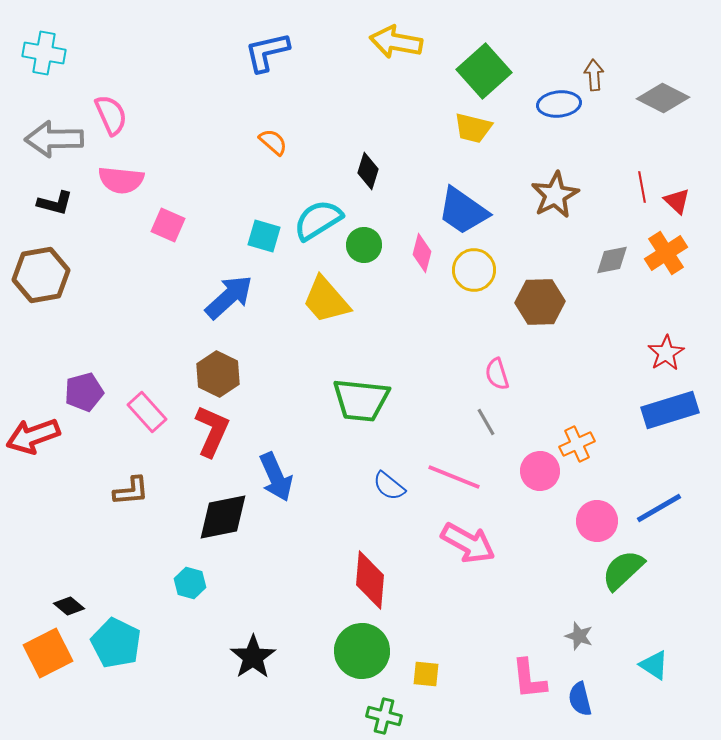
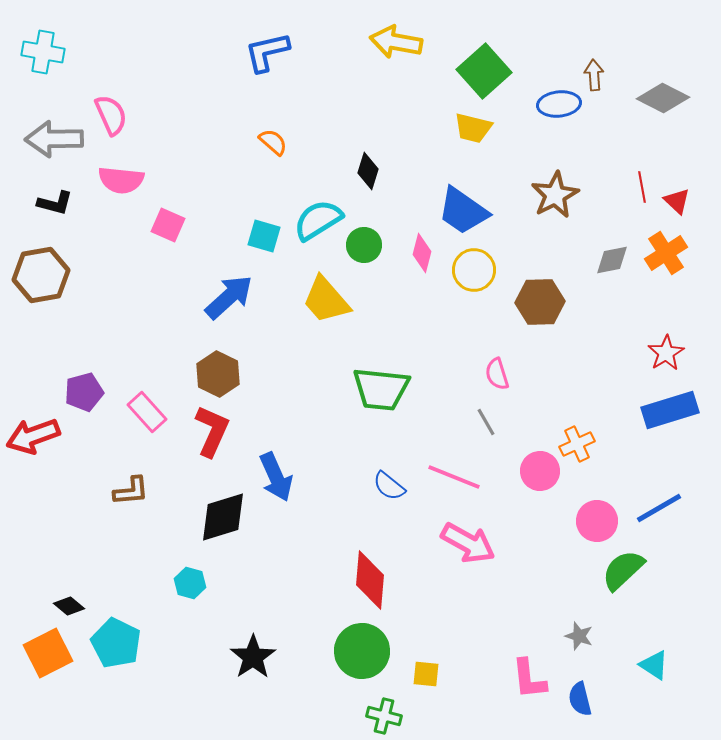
cyan cross at (44, 53): moved 1 px left, 1 px up
green trapezoid at (361, 400): moved 20 px right, 11 px up
black diamond at (223, 517): rotated 6 degrees counterclockwise
